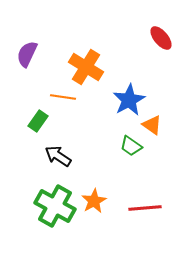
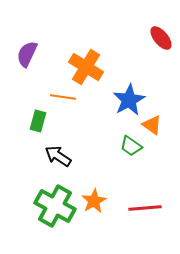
green rectangle: rotated 20 degrees counterclockwise
